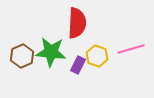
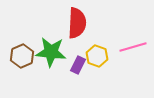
pink line: moved 2 px right, 2 px up
